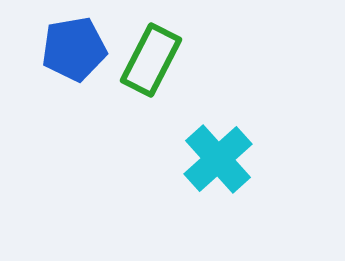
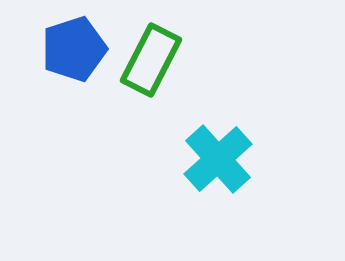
blue pentagon: rotated 8 degrees counterclockwise
